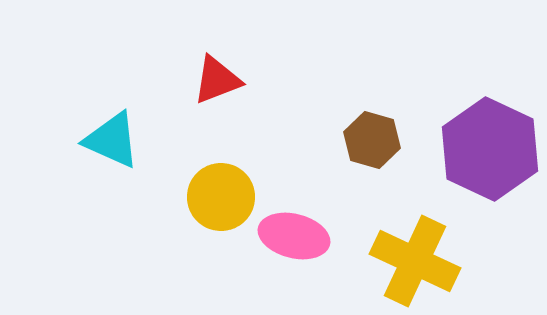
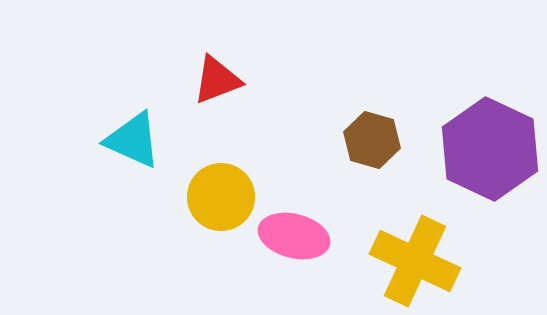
cyan triangle: moved 21 px right
